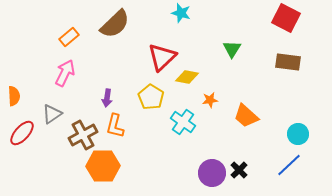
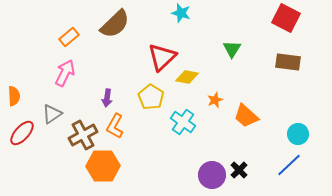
orange star: moved 5 px right; rotated 14 degrees counterclockwise
orange L-shape: rotated 15 degrees clockwise
purple circle: moved 2 px down
